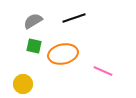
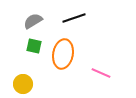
orange ellipse: rotated 68 degrees counterclockwise
pink line: moved 2 px left, 2 px down
